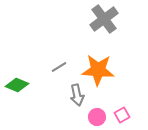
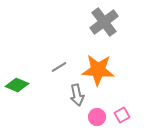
gray cross: moved 3 px down
